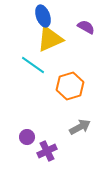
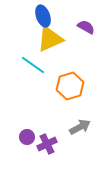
purple cross: moved 7 px up
